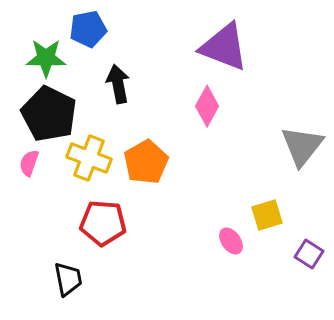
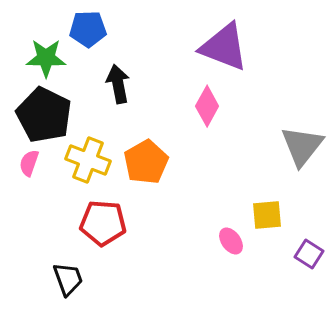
blue pentagon: rotated 9 degrees clockwise
black pentagon: moved 5 px left, 1 px down
yellow cross: moved 1 px left, 2 px down
yellow square: rotated 12 degrees clockwise
black trapezoid: rotated 9 degrees counterclockwise
